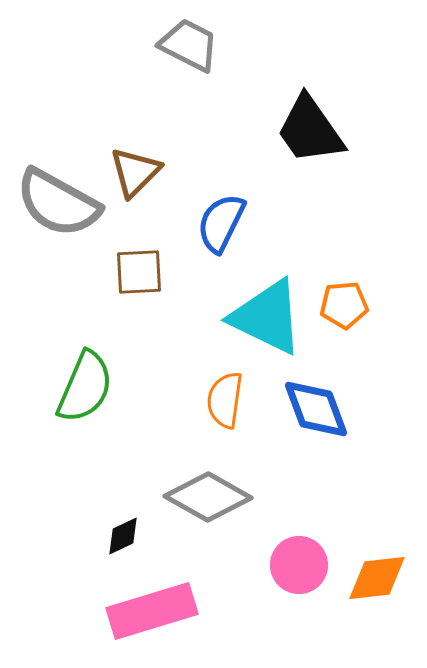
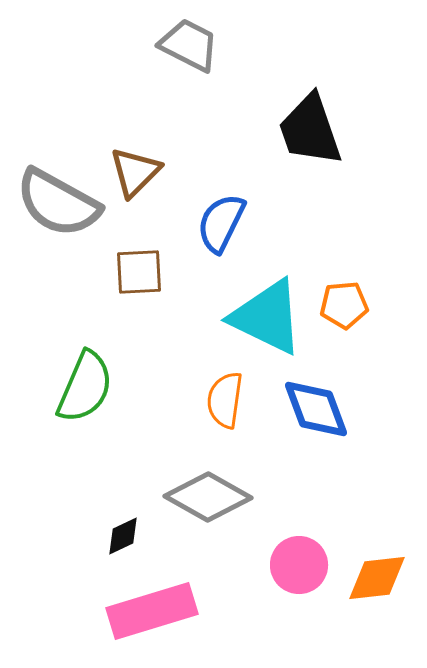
black trapezoid: rotated 16 degrees clockwise
